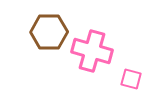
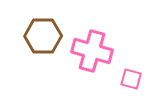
brown hexagon: moved 6 px left, 4 px down
